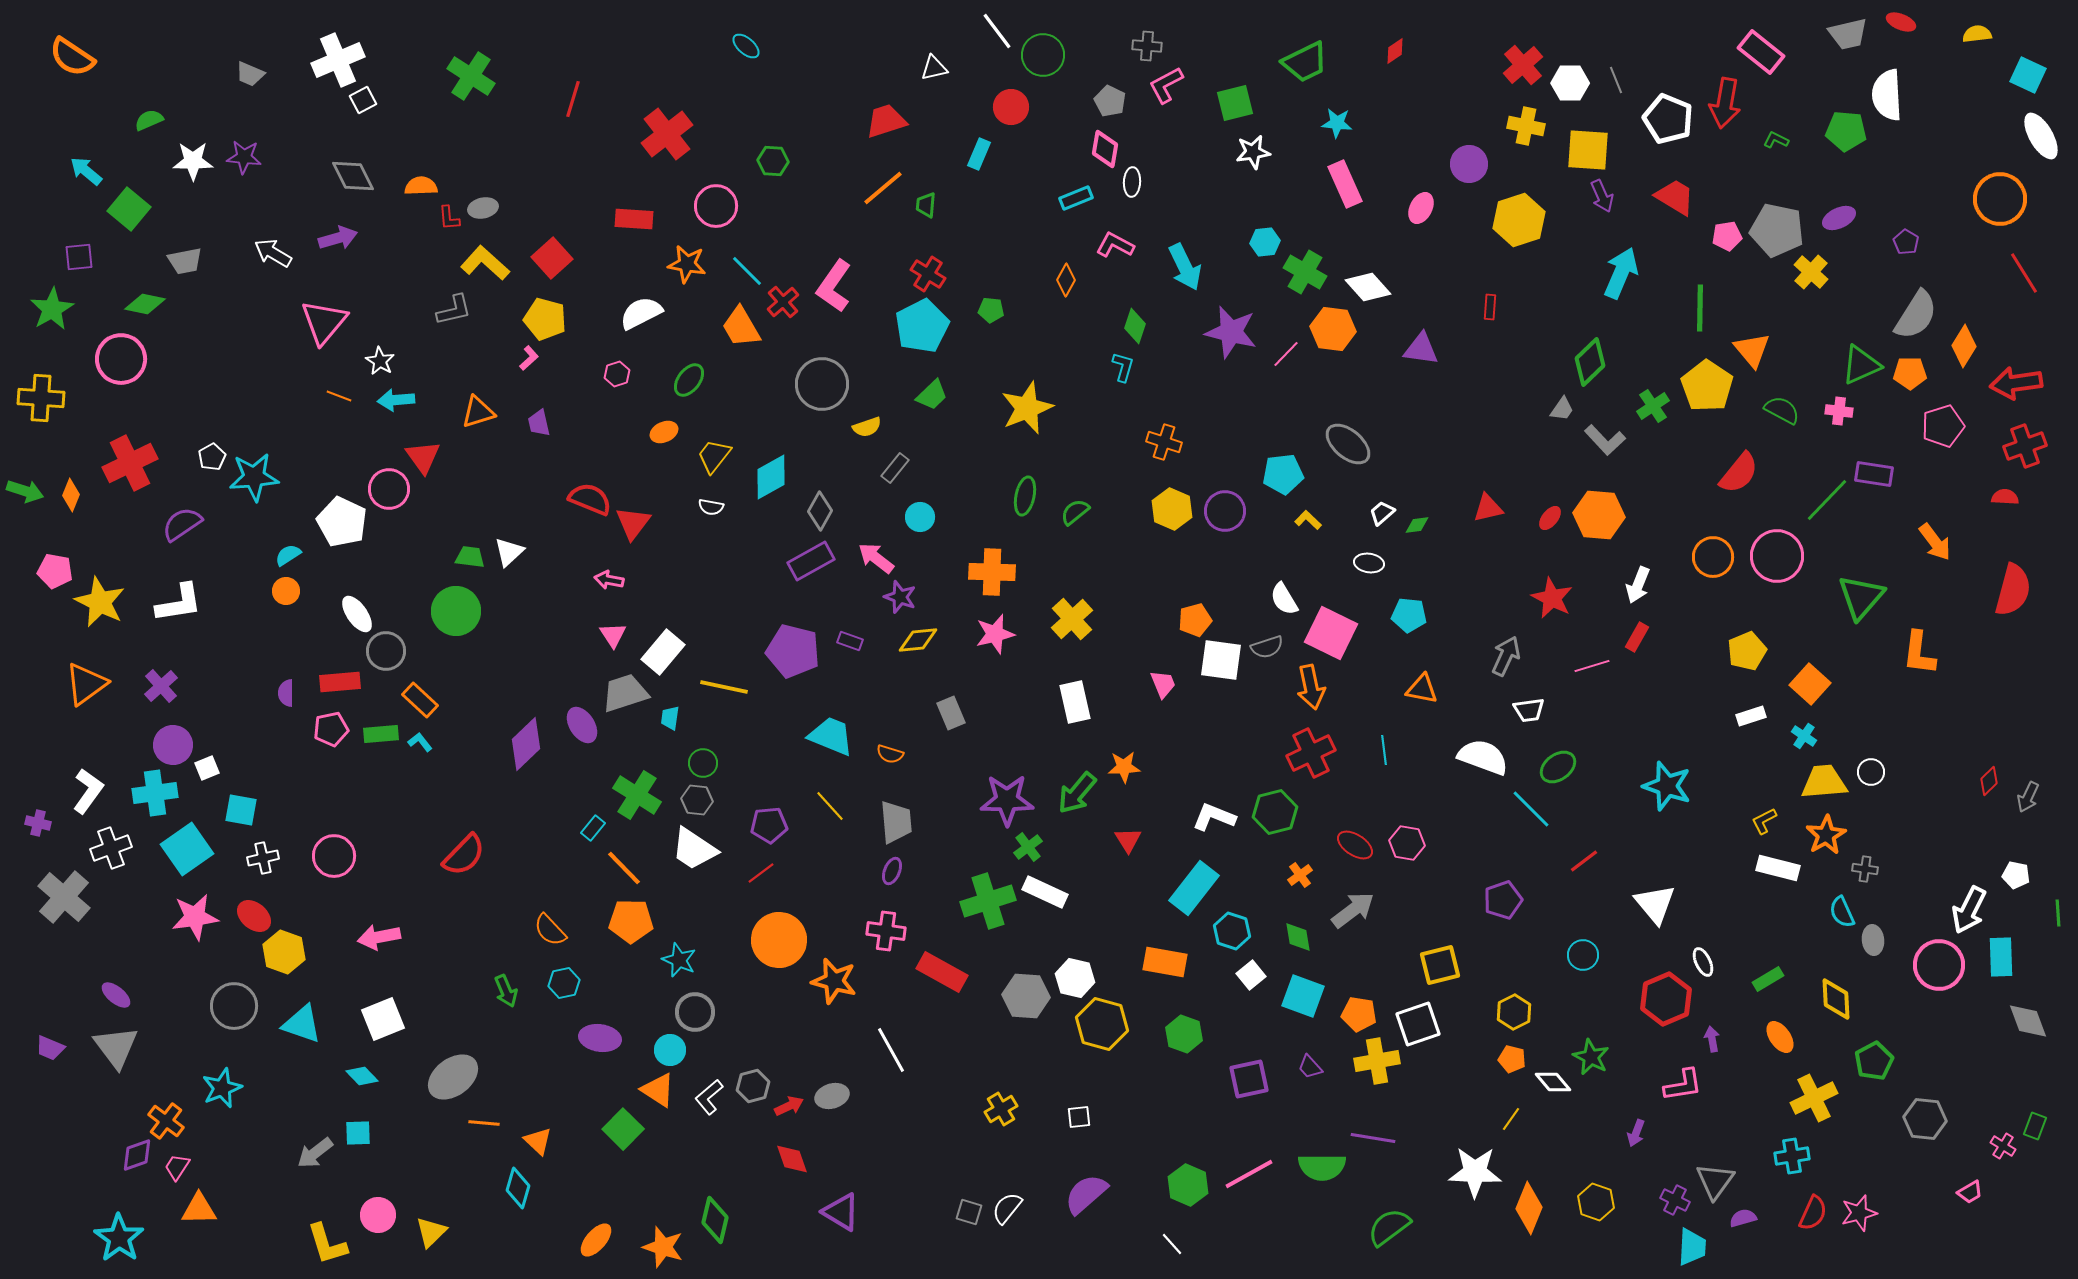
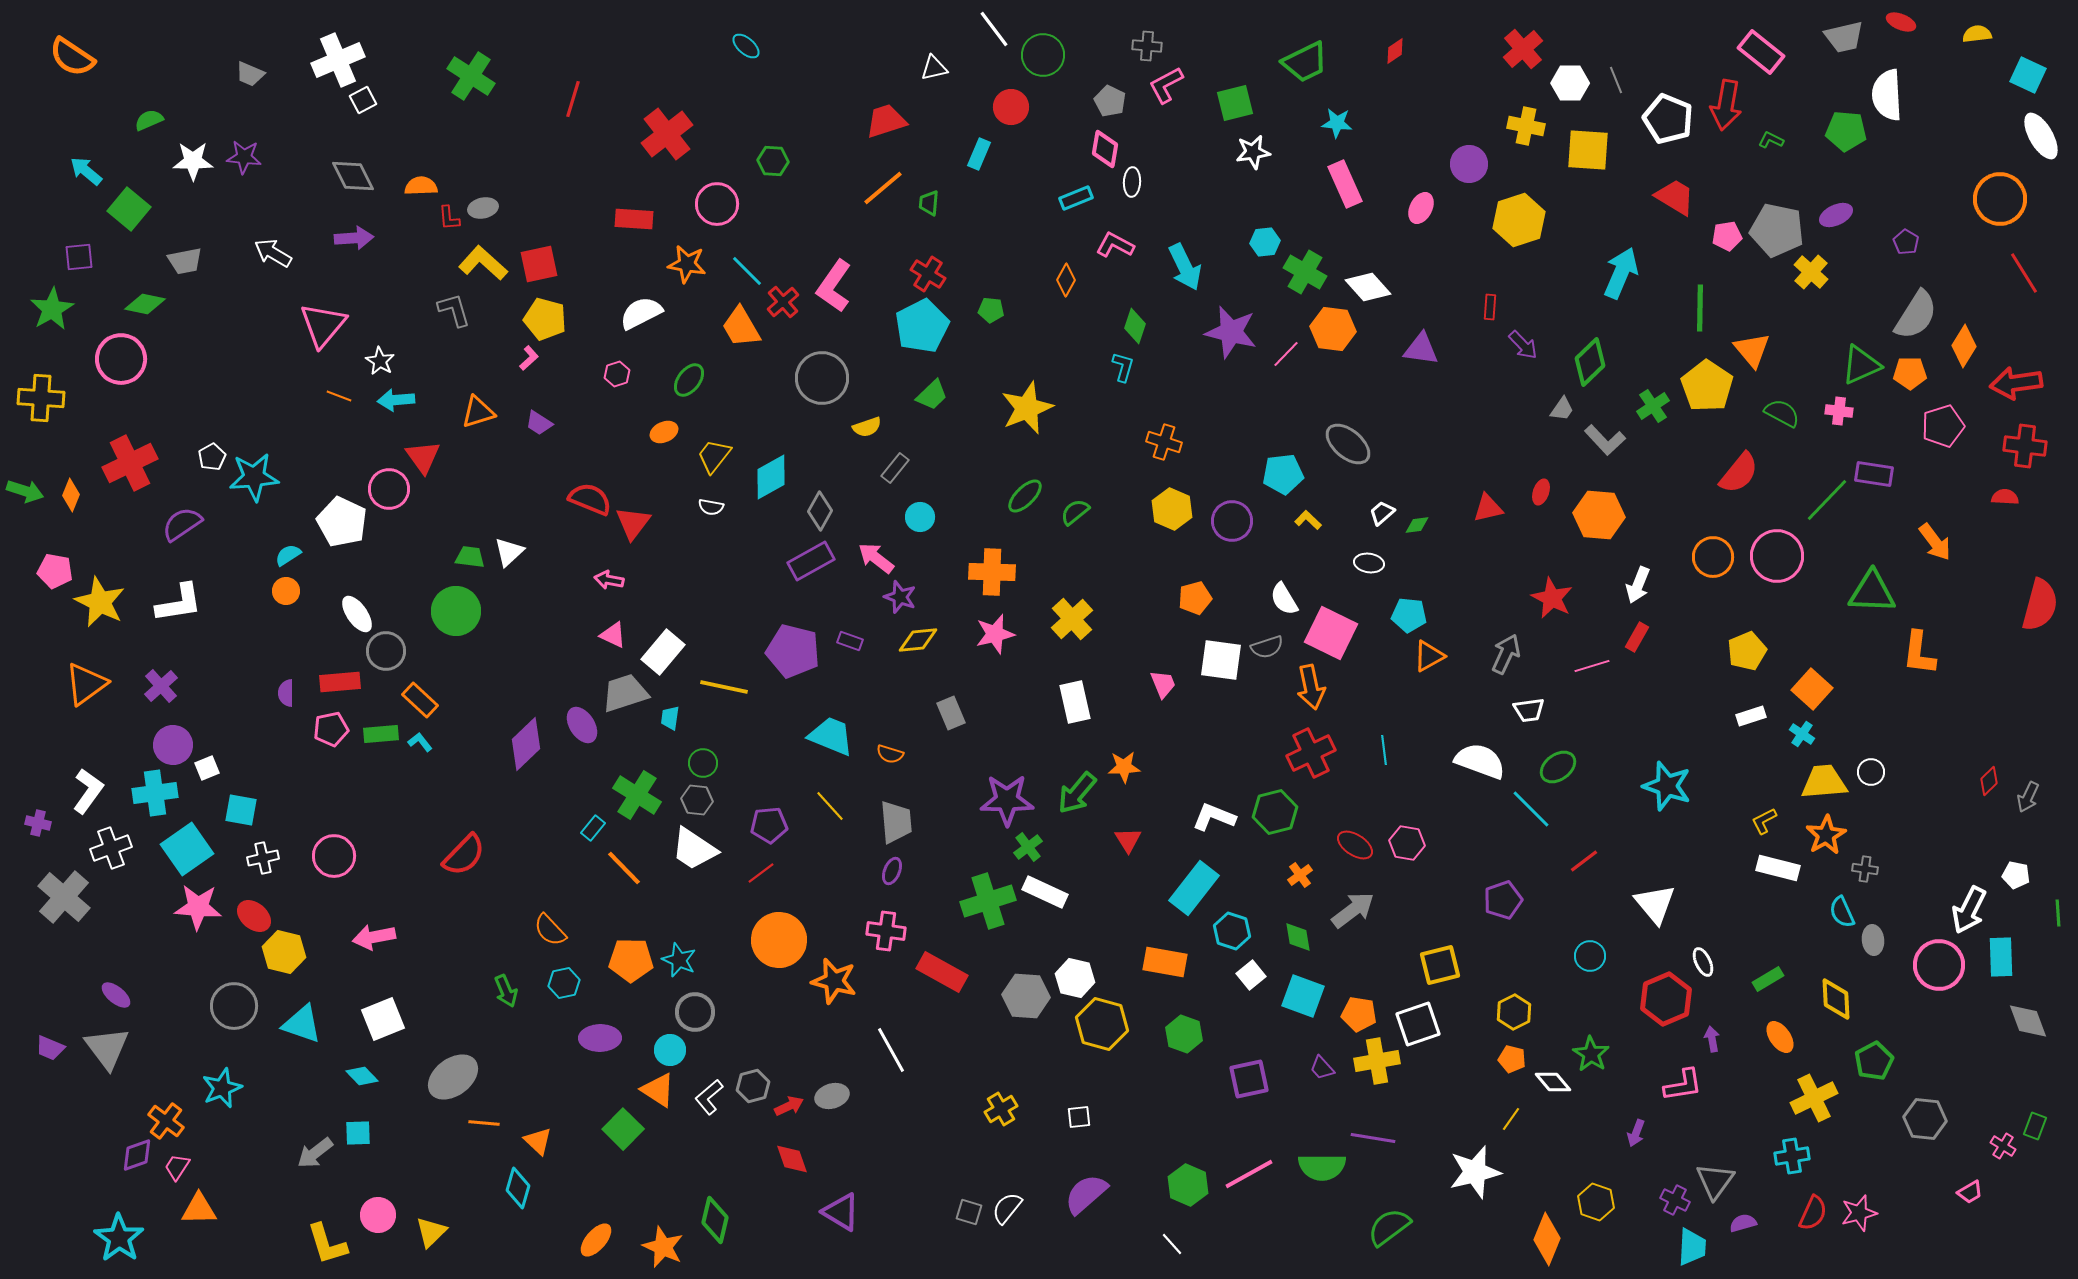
white line at (997, 31): moved 3 px left, 2 px up
gray trapezoid at (1848, 34): moved 4 px left, 3 px down
red cross at (1523, 65): moved 16 px up
red arrow at (1725, 103): moved 1 px right, 2 px down
green L-shape at (1776, 140): moved 5 px left
purple arrow at (1602, 196): moved 79 px left, 149 px down; rotated 20 degrees counterclockwise
green trapezoid at (926, 205): moved 3 px right, 2 px up
pink circle at (716, 206): moved 1 px right, 2 px up
purple ellipse at (1839, 218): moved 3 px left, 3 px up
purple arrow at (338, 238): moved 16 px right; rotated 12 degrees clockwise
red square at (552, 258): moved 13 px left, 6 px down; rotated 30 degrees clockwise
yellow L-shape at (485, 263): moved 2 px left
gray L-shape at (454, 310): rotated 93 degrees counterclockwise
pink triangle at (324, 322): moved 1 px left, 3 px down
gray circle at (822, 384): moved 6 px up
green semicircle at (1782, 410): moved 3 px down
purple trapezoid at (539, 423): rotated 44 degrees counterclockwise
red cross at (2025, 446): rotated 27 degrees clockwise
green ellipse at (1025, 496): rotated 33 degrees clockwise
purple circle at (1225, 511): moved 7 px right, 10 px down
red ellipse at (1550, 518): moved 9 px left, 26 px up; rotated 20 degrees counterclockwise
red semicircle at (2013, 590): moved 27 px right, 15 px down
green triangle at (1861, 597): moved 11 px right, 5 px up; rotated 51 degrees clockwise
orange pentagon at (1195, 620): moved 22 px up
pink triangle at (613, 635): rotated 32 degrees counterclockwise
gray arrow at (1506, 656): moved 2 px up
orange square at (1810, 684): moved 2 px right, 5 px down
orange triangle at (1422, 689): moved 7 px right, 33 px up; rotated 40 degrees counterclockwise
cyan cross at (1804, 736): moved 2 px left, 2 px up
white semicircle at (1483, 757): moved 3 px left, 4 px down
pink star at (195, 917): moved 3 px right, 10 px up; rotated 12 degrees clockwise
orange pentagon at (631, 921): moved 39 px down
pink arrow at (379, 937): moved 5 px left
yellow hexagon at (284, 952): rotated 6 degrees counterclockwise
cyan circle at (1583, 955): moved 7 px right, 1 px down
purple ellipse at (600, 1038): rotated 9 degrees counterclockwise
gray triangle at (116, 1047): moved 9 px left, 1 px down
green star at (1591, 1057): moved 3 px up; rotated 6 degrees clockwise
purple trapezoid at (1310, 1067): moved 12 px right, 1 px down
white star at (1475, 1172): rotated 16 degrees counterclockwise
orange diamond at (1529, 1208): moved 18 px right, 31 px down
purple semicircle at (1743, 1218): moved 5 px down
orange star at (663, 1247): rotated 6 degrees clockwise
